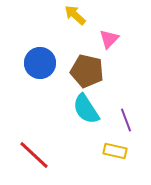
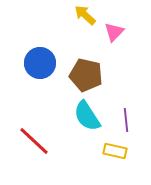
yellow arrow: moved 10 px right
pink triangle: moved 5 px right, 7 px up
brown pentagon: moved 1 px left, 4 px down
cyan semicircle: moved 1 px right, 7 px down
purple line: rotated 15 degrees clockwise
red line: moved 14 px up
